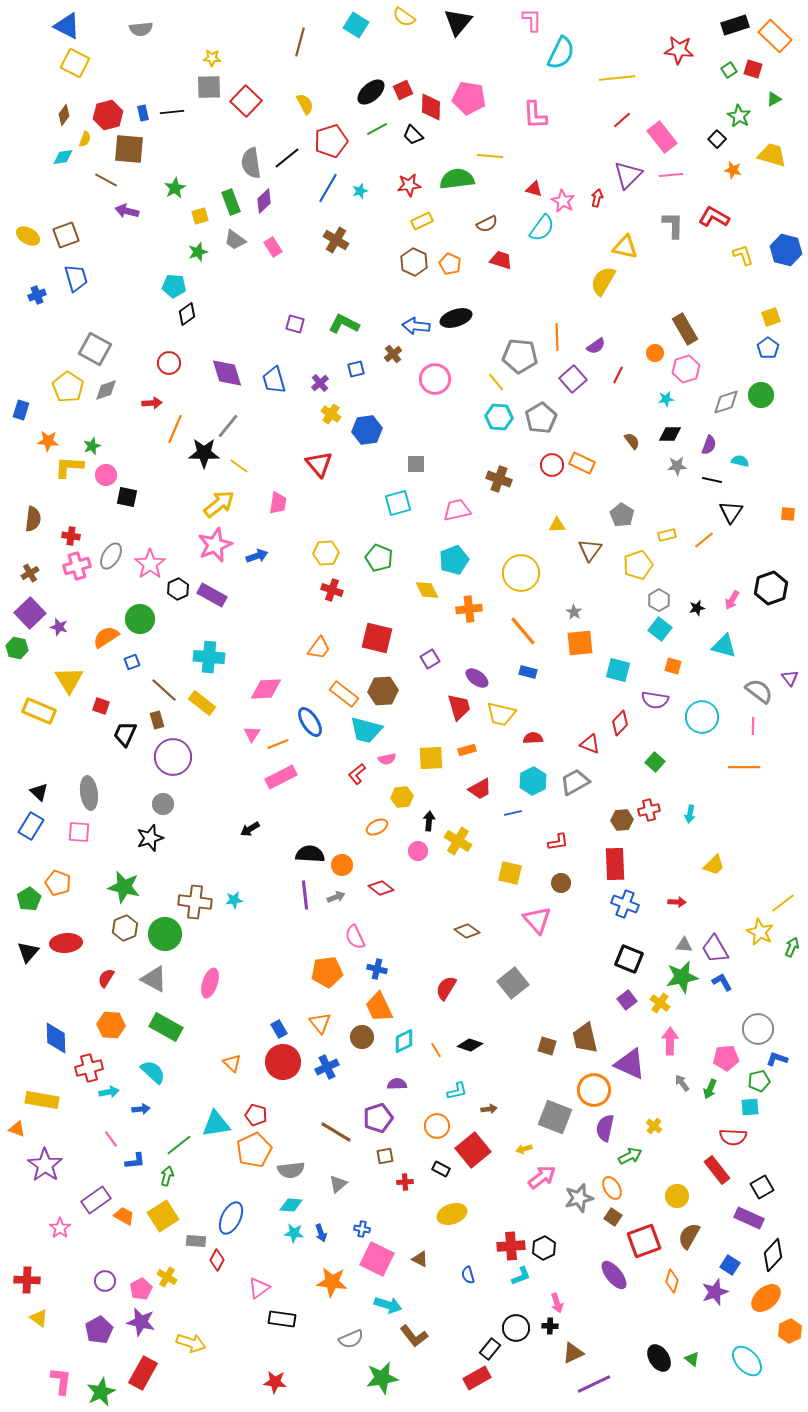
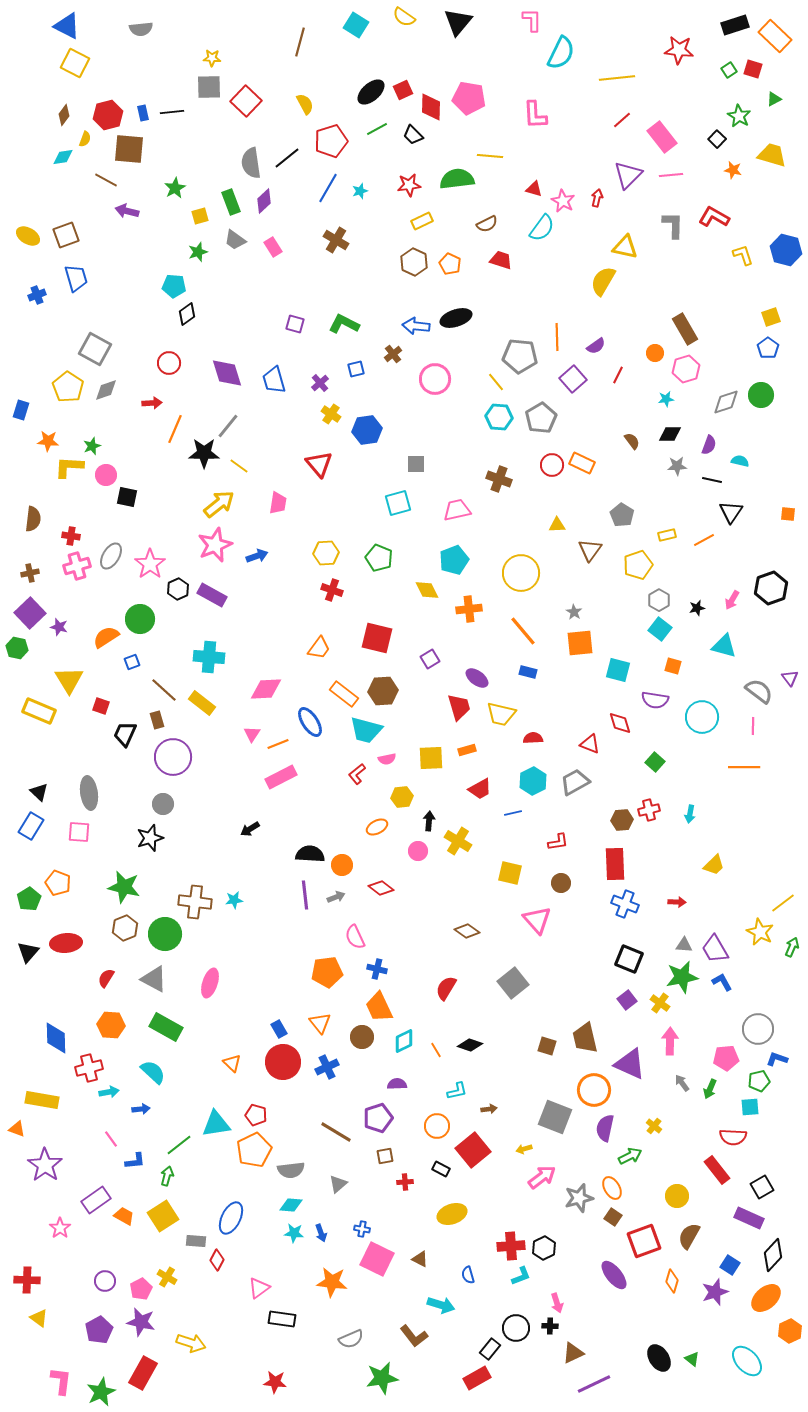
orange line at (704, 540): rotated 10 degrees clockwise
brown cross at (30, 573): rotated 18 degrees clockwise
red diamond at (620, 723): rotated 60 degrees counterclockwise
cyan arrow at (388, 1305): moved 53 px right
